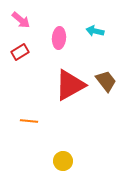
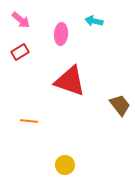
cyan arrow: moved 1 px left, 10 px up
pink ellipse: moved 2 px right, 4 px up
brown trapezoid: moved 14 px right, 24 px down
red triangle: moved 4 px up; rotated 48 degrees clockwise
yellow circle: moved 2 px right, 4 px down
